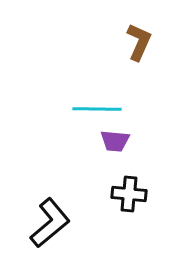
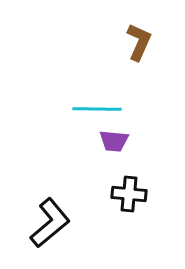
purple trapezoid: moved 1 px left
